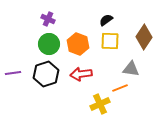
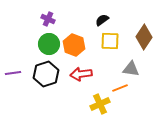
black semicircle: moved 4 px left
orange hexagon: moved 4 px left, 1 px down
